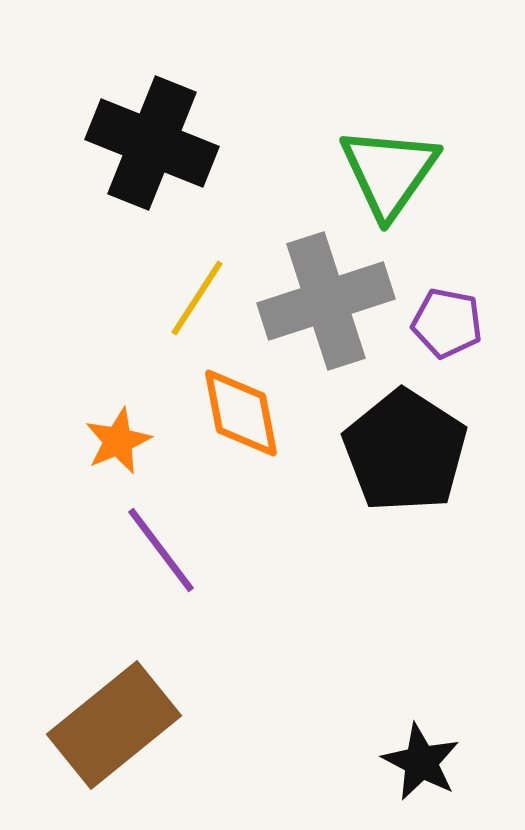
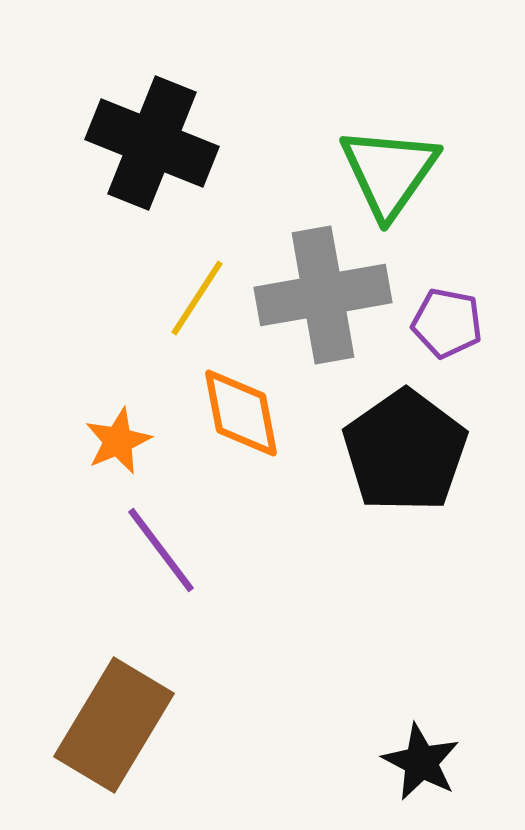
gray cross: moved 3 px left, 6 px up; rotated 8 degrees clockwise
black pentagon: rotated 4 degrees clockwise
brown rectangle: rotated 20 degrees counterclockwise
